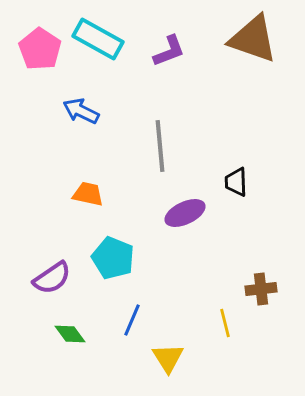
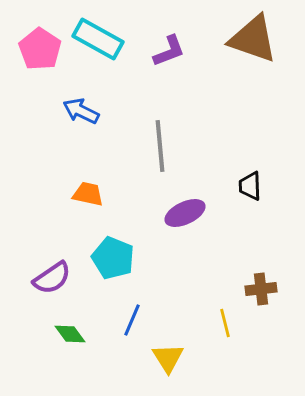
black trapezoid: moved 14 px right, 4 px down
